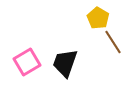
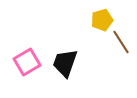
yellow pentagon: moved 4 px right, 2 px down; rotated 25 degrees clockwise
brown line: moved 8 px right
